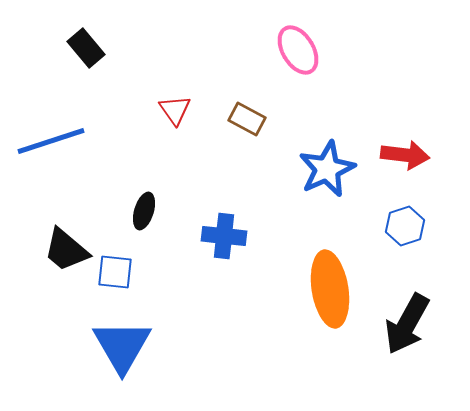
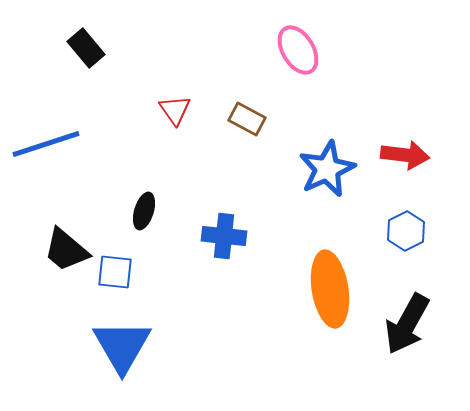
blue line: moved 5 px left, 3 px down
blue hexagon: moved 1 px right, 5 px down; rotated 9 degrees counterclockwise
